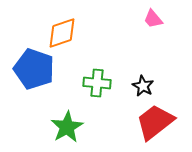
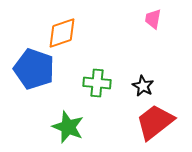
pink trapezoid: rotated 50 degrees clockwise
green star: moved 1 px right; rotated 20 degrees counterclockwise
